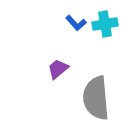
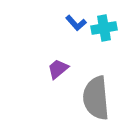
cyan cross: moved 1 px left, 4 px down
